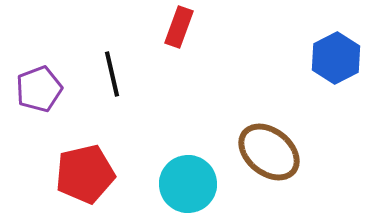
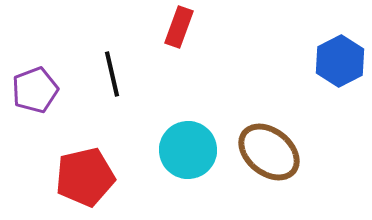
blue hexagon: moved 4 px right, 3 px down
purple pentagon: moved 4 px left, 1 px down
red pentagon: moved 3 px down
cyan circle: moved 34 px up
